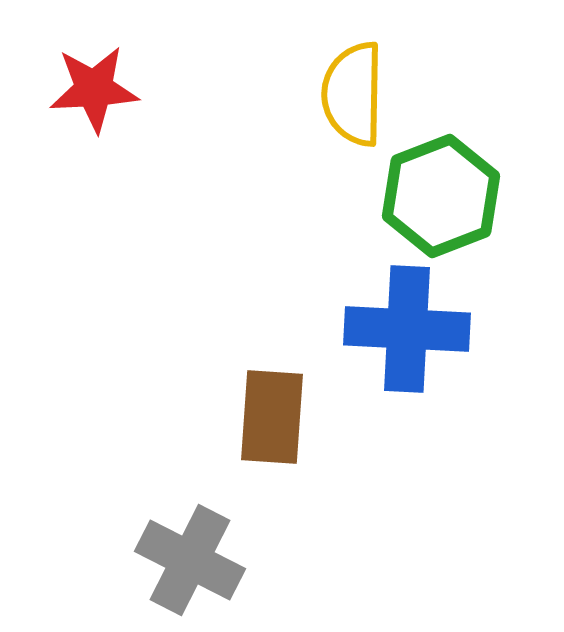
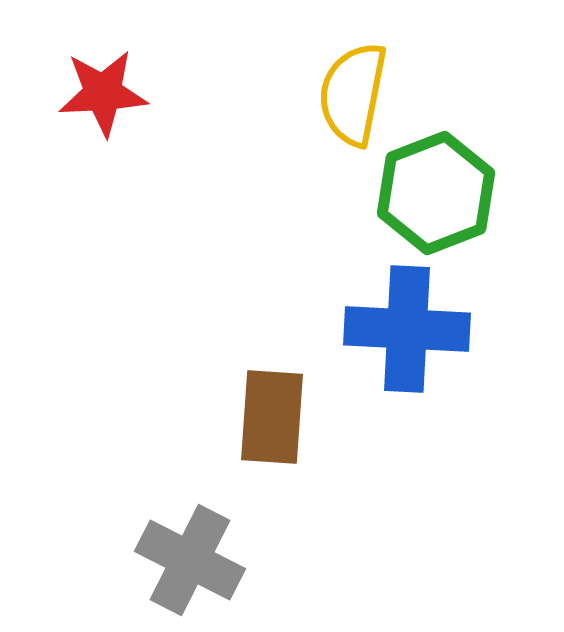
red star: moved 9 px right, 4 px down
yellow semicircle: rotated 10 degrees clockwise
green hexagon: moved 5 px left, 3 px up
